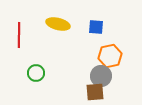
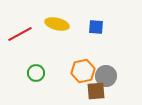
yellow ellipse: moved 1 px left
red line: moved 1 px right, 1 px up; rotated 60 degrees clockwise
orange hexagon: moved 27 px left, 15 px down
gray circle: moved 5 px right
brown square: moved 1 px right, 1 px up
